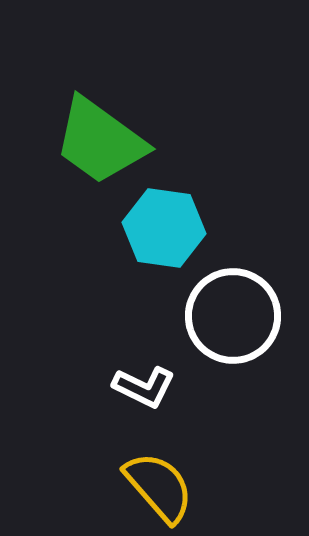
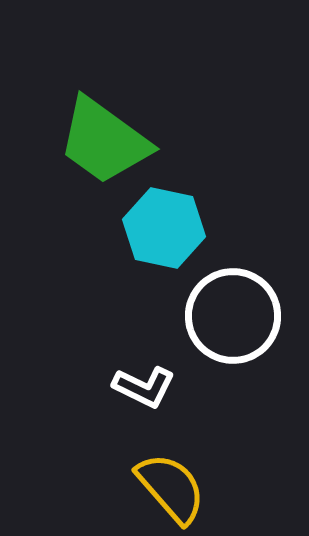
green trapezoid: moved 4 px right
cyan hexagon: rotated 4 degrees clockwise
yellow semicircle: moved 12 px right, 1 px down
